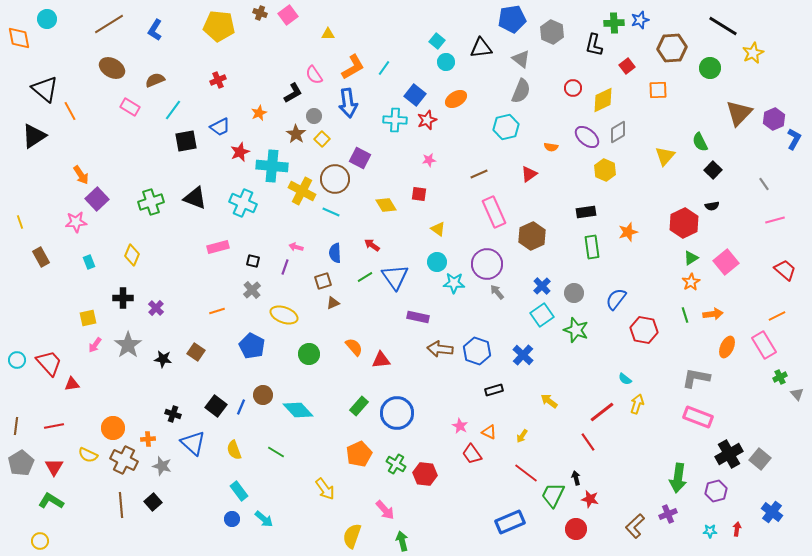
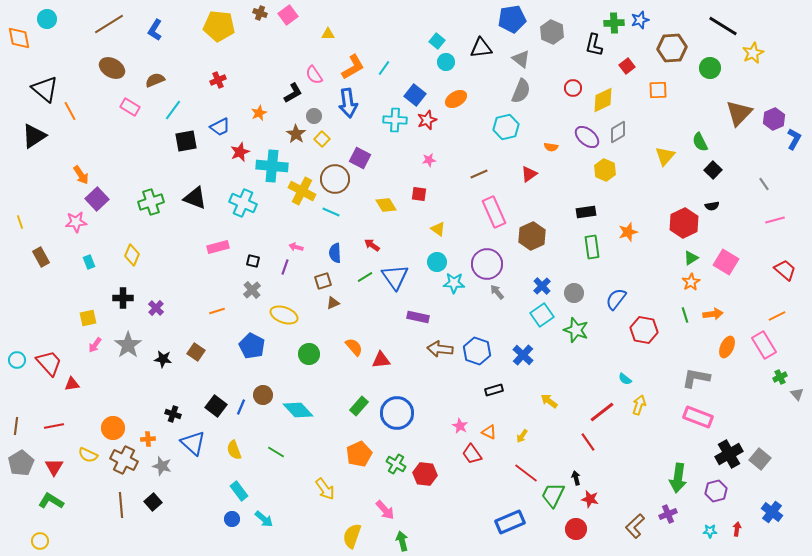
pink square at (726, 262): rotated 20 degrees counterclockwise
yellow arrow at (637, 404): moved 2 px right, 1 px down
